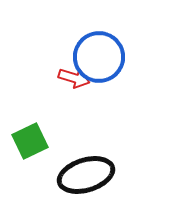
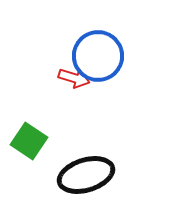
blue circle: moved 1 px left, 1 px up
green square: moved 1 px left; rotated 30 degrees counterclockwise
